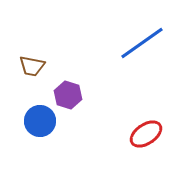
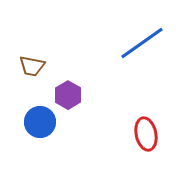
purple hexagon: rotated 12 degrees clockwise
blue circle: moved 1 px down
red ellipse: rotated 68 degrees counterclockwise
